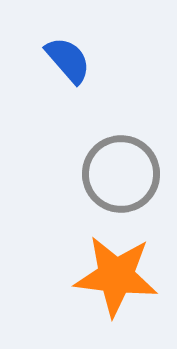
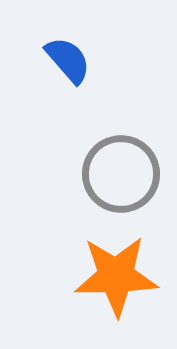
orange star: rotated 8 degrees counterclockwise
